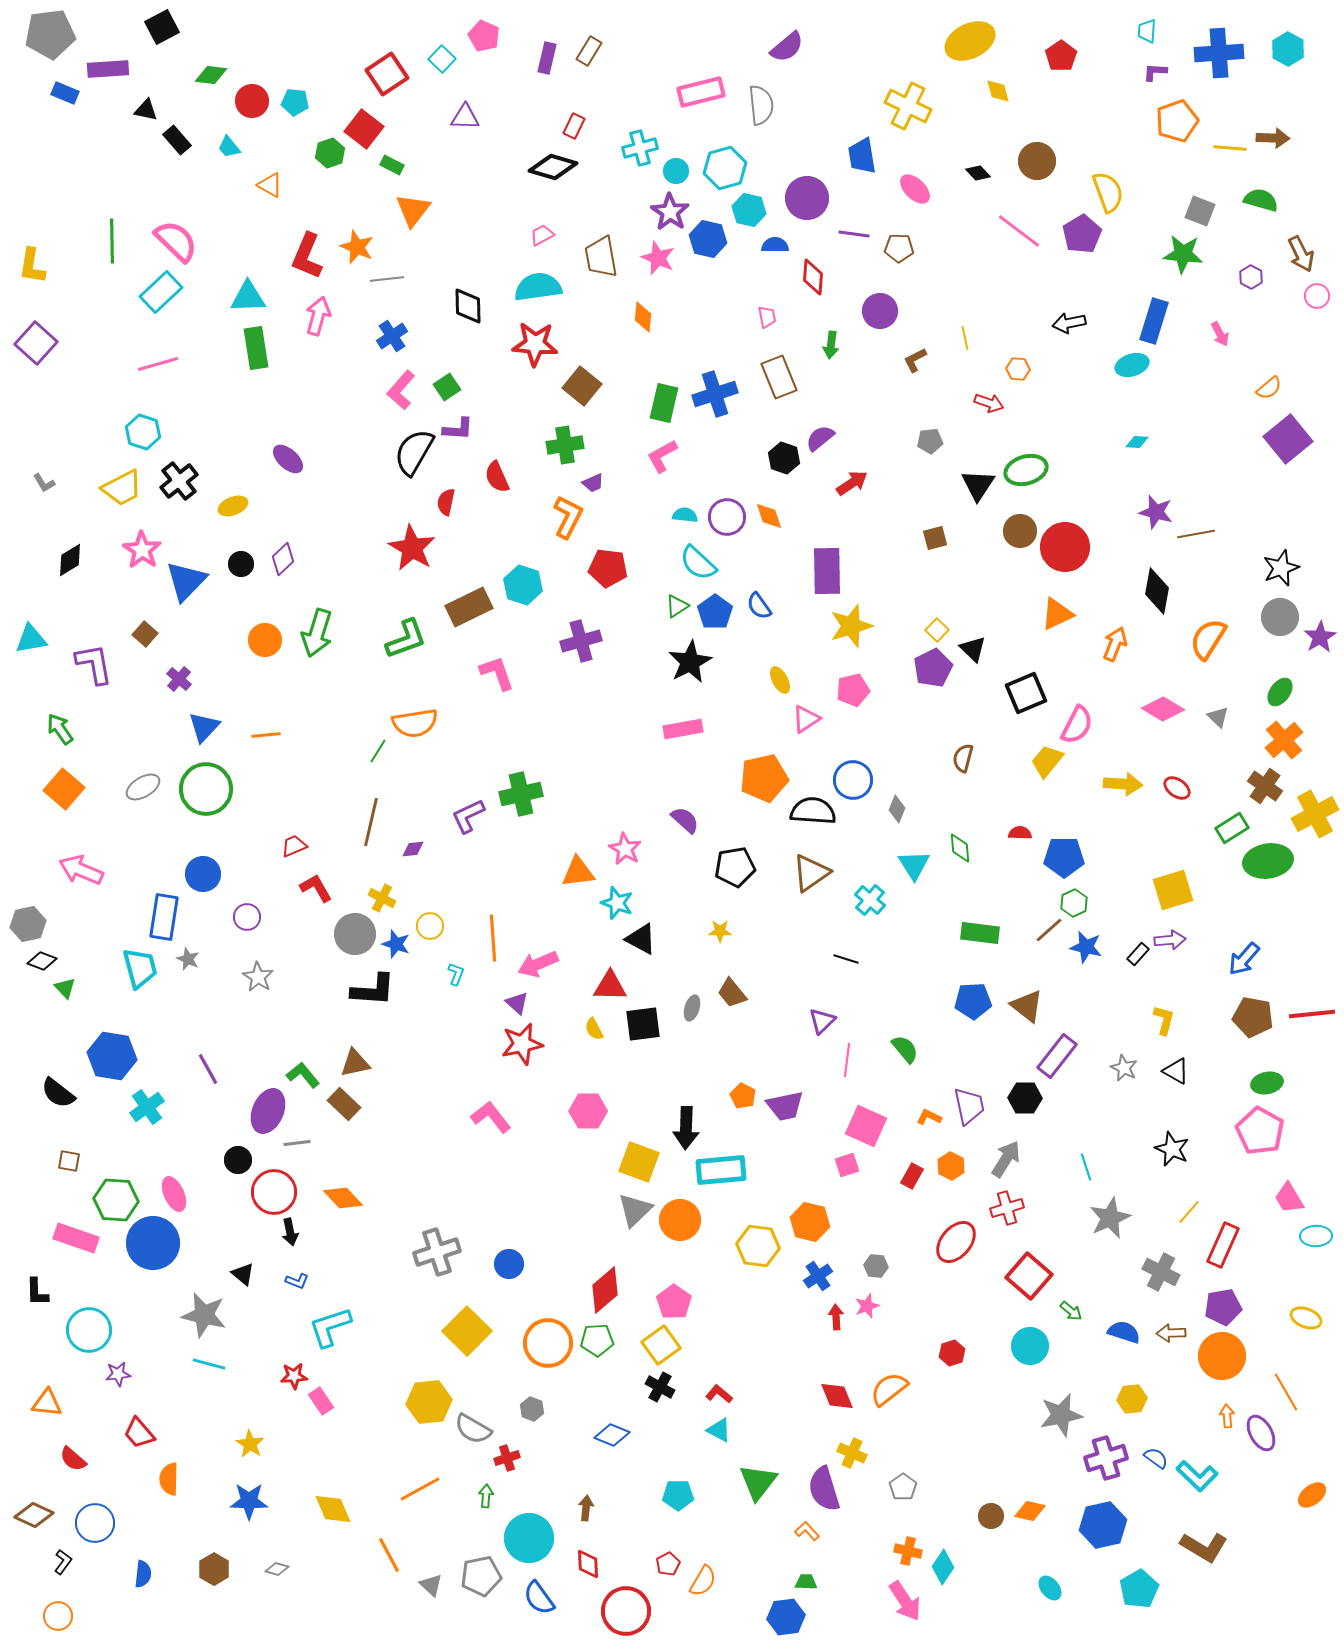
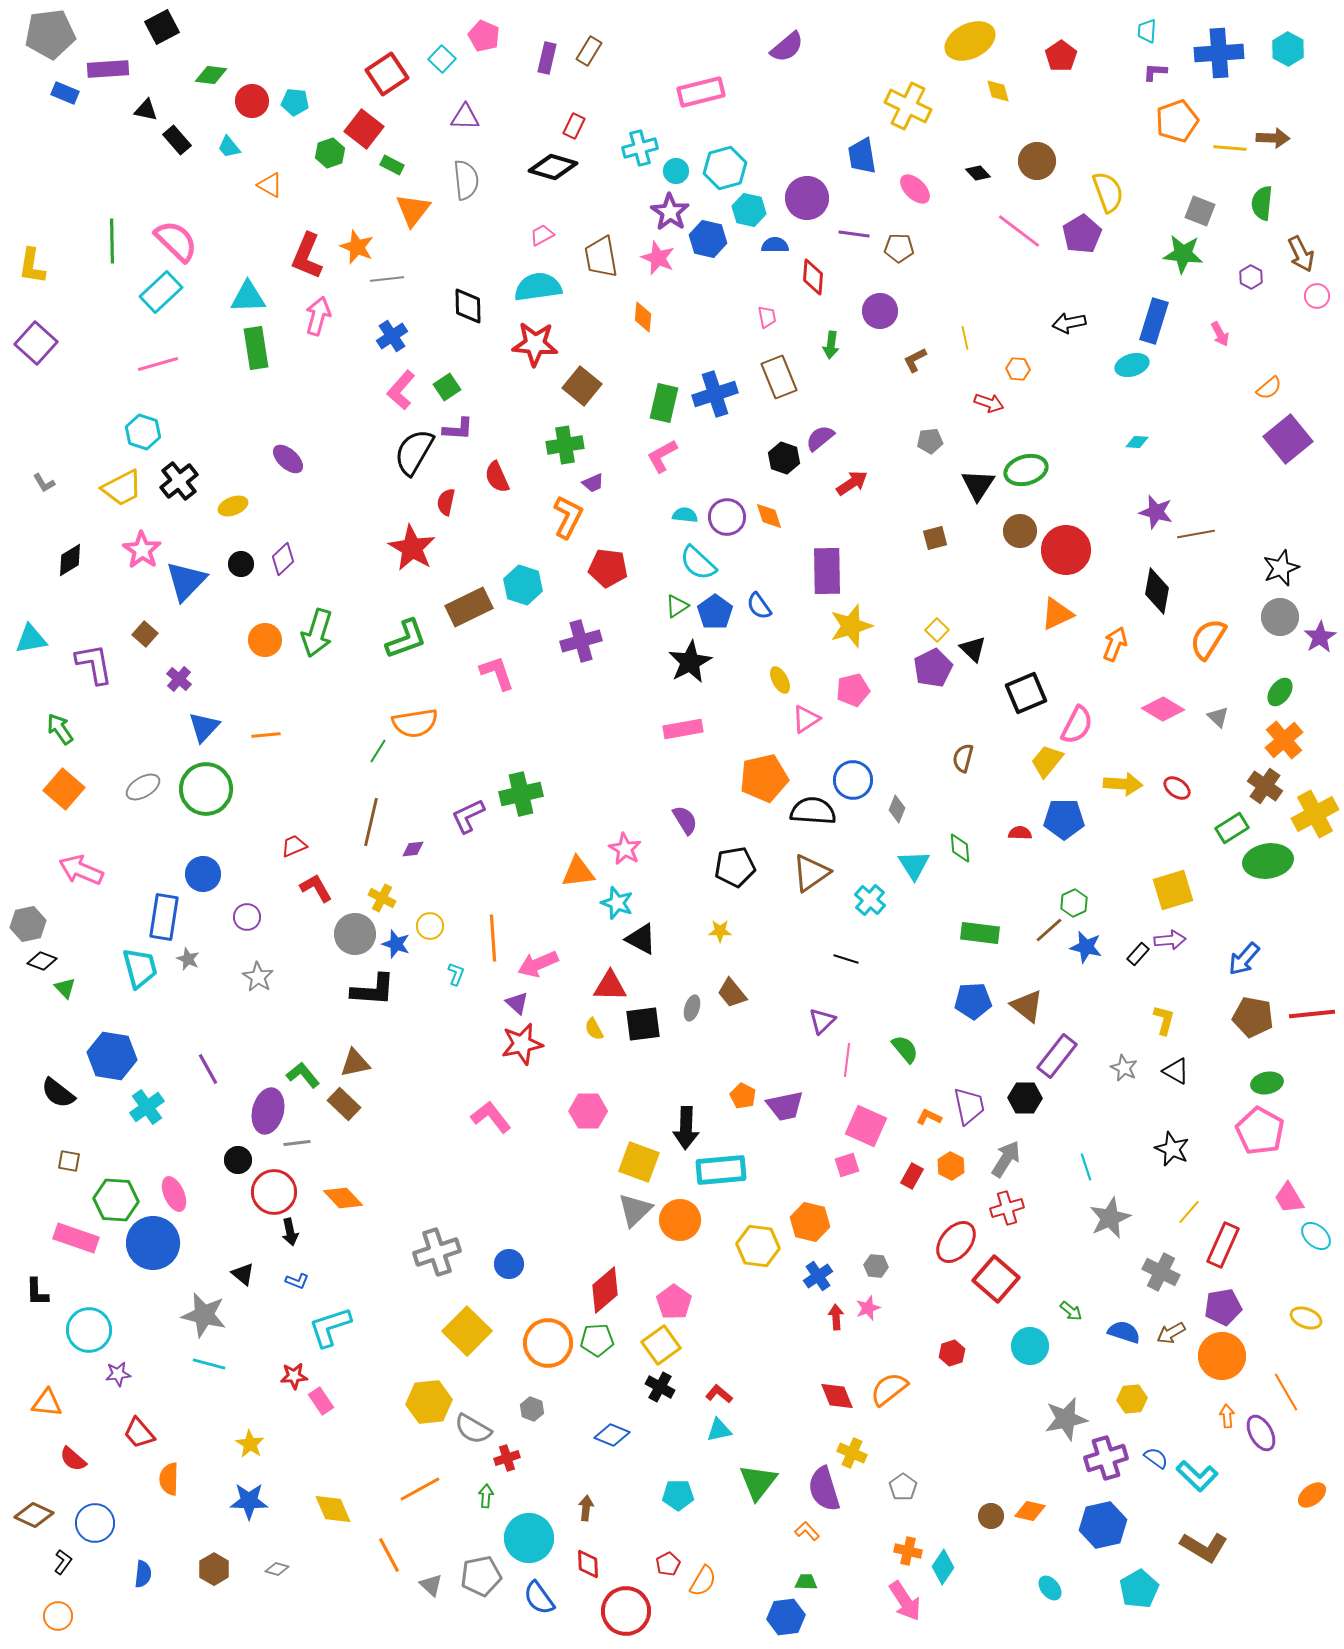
gray semicircle at (761, 105): moved 295 px left, 75 px down
green semicircle at (1261, 200): moved 1 px right, 3 px down; rotated 100 degrees counterclockwise
red circle at (1065, 547): moved 1 px right, 3 px down
purple semicircle at (685, 820): rotated 16 degrees clockwise
blue pentagon at (1064, 857): moved 38 px up
purple ellipse at (268, 1111): rotated 9 degrees counterclockwise
cyan ellipse at (1316, 1236): rotated 44 degrees clockwise
red square at (1029, 1276): moved 33 px left, 3 px down
pink star at (867, 1306): moved 1 px right, 2 px down
brown arrow at (1171, 1333): rotated 28 degrees counterclockwise
gray star at (1061, 1415): moved 5 px right, 4 px down
cyan triangle at (719, 1430): rotated 40 degrees counterclockwise
